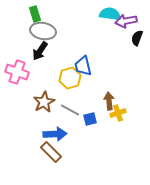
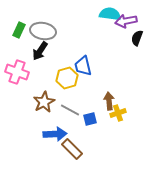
green rectangle: moved 16 px left, 16 px down; rotated 42 degrees clockwise
yellow hexagon: moved 3 px left
brown rectangle: moved 21 px right, 3 px up
